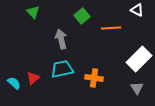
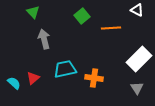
gray arrow: moved 17 px left
cyan trapezoid: moved 3 px right
